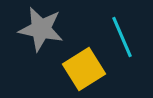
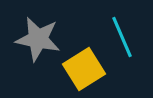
gray star: moved 3 px left, 10 px down
